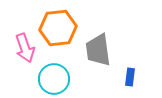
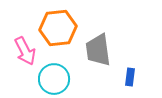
pink arrow: moved 3 px down; rotated 8 degrees counterclockwise
